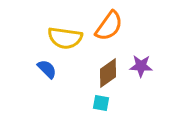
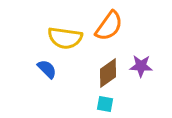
cyan square: moved 4 px right, 1 px down
